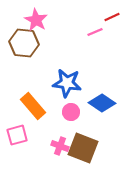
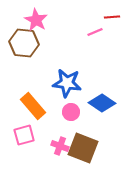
red line: rotated 21 degrees clockwise
pink square: moved 7 px right
